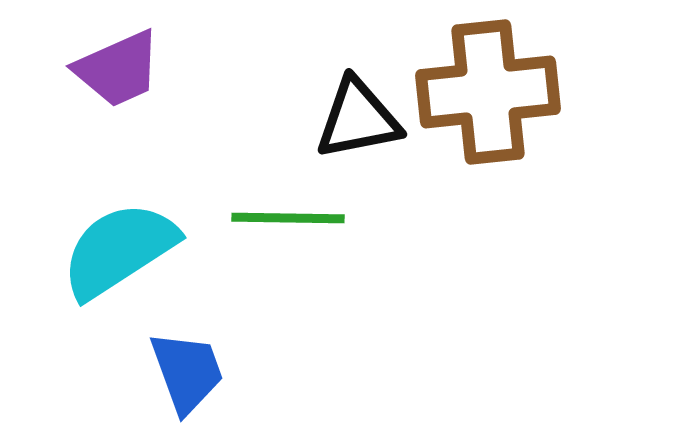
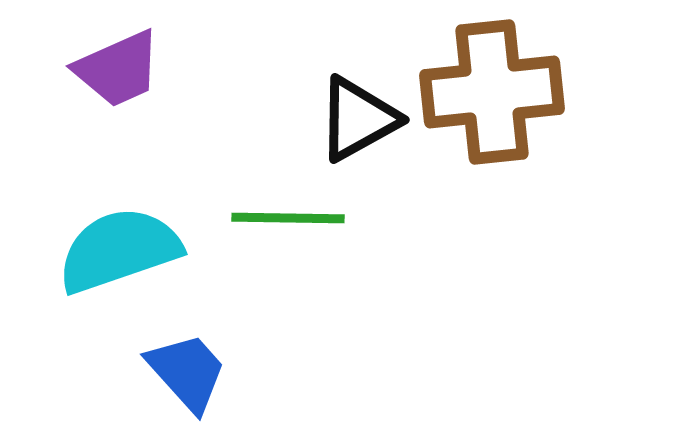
brown cross: moved 4 px right
black triangle: rotated 18 degrees counterclockwise
cyan semicircle: rotated 14 degrees clockwise
blue trapezoid: rotated 22 degrees counterclockwise
